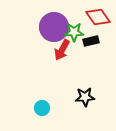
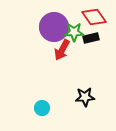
red diamond: moved 4 px left
black rectangle: moved 3 px up
